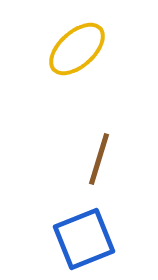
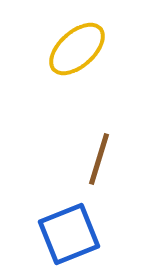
blue square: moved 15 px left, 5 px up
